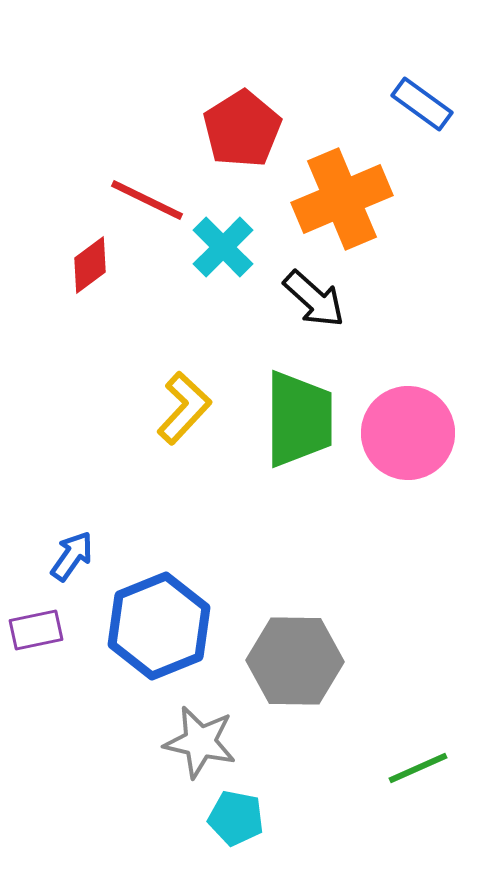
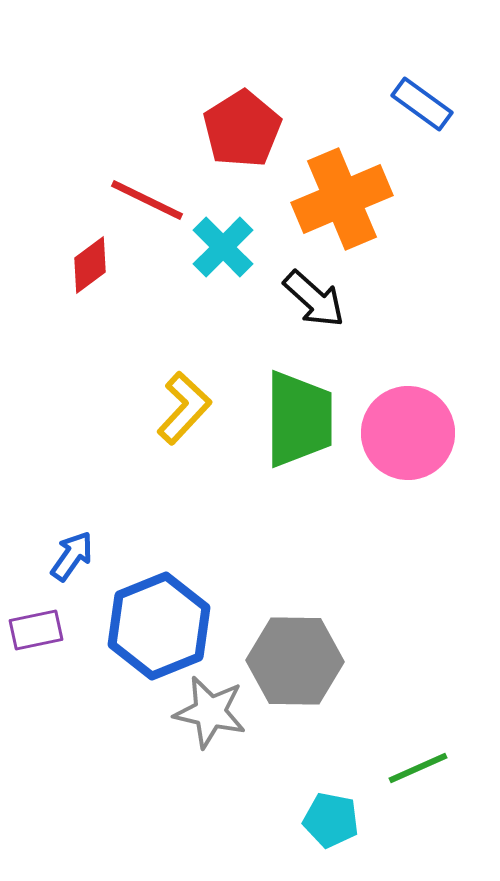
gray star: moved 10 px right, 30 px up
cyan pentagon: moved 95 px right, 2 px down
